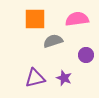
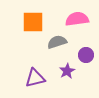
orange square: moved 2 px left, 3 px down
gray semicircle: moved 4 px right, 1 px down
purple star: moved 3 px right, 7 px up; rotated 21 degrees clockwise
